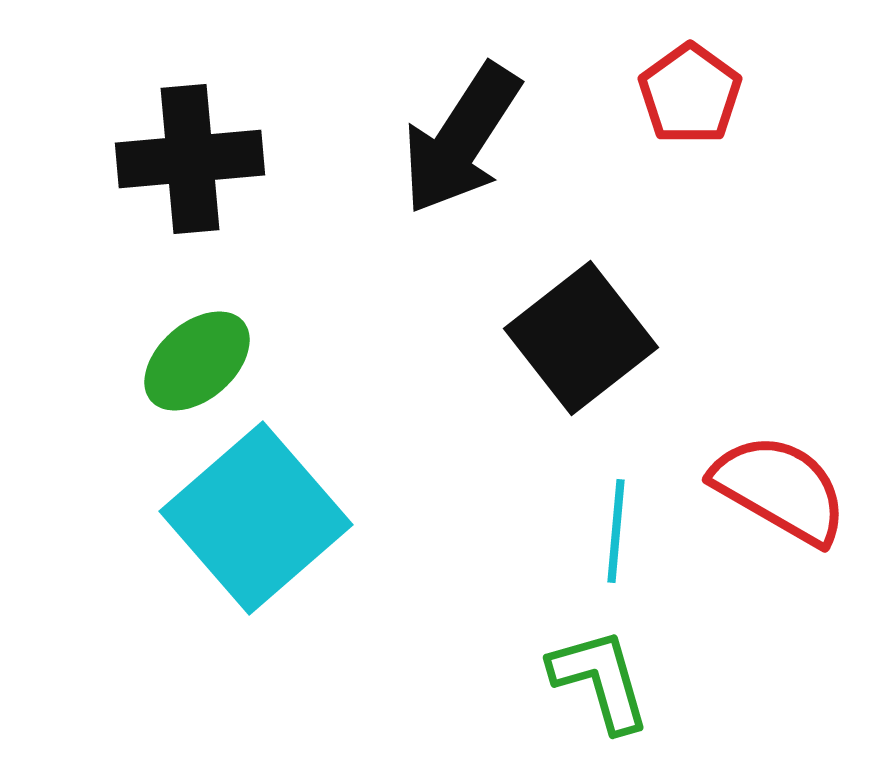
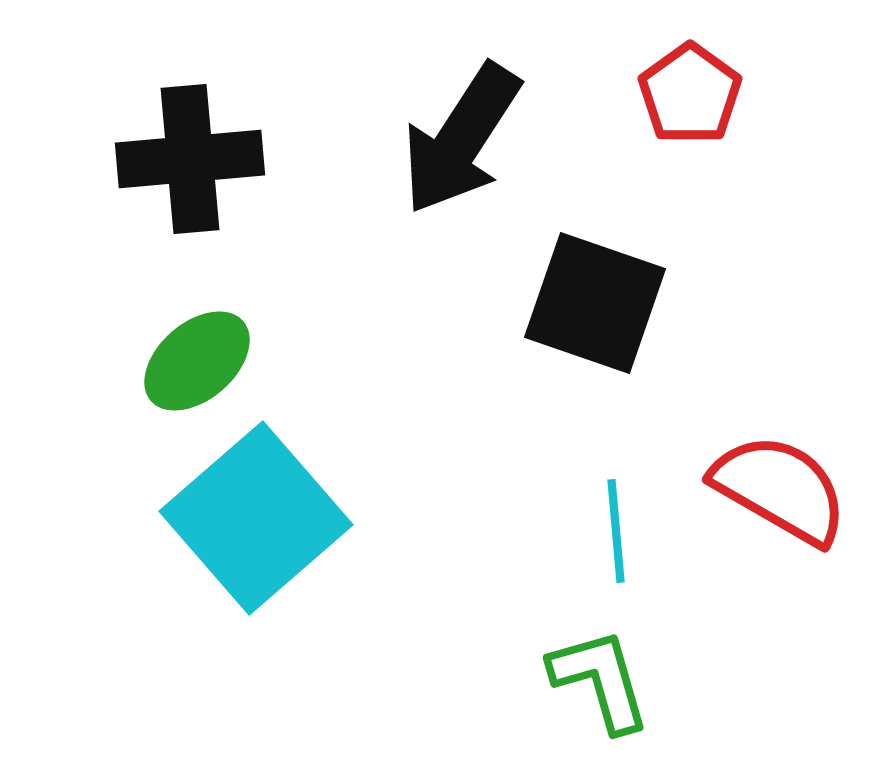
black square: moved 14 px right, 35 px up; rotated 33 degrees counterclockwise
cyan line: rotated 10 degrees counterclockwise
